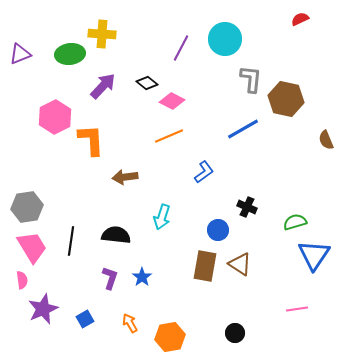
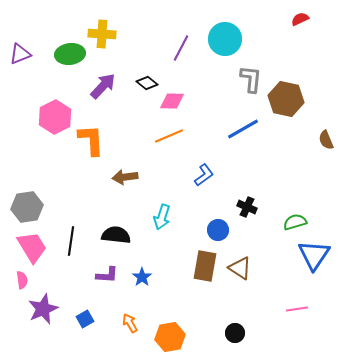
pink diamond: rotated 25 degrees counterclockwise
blue L-shape: moved 3 px down
brown triangle: moved 4 px down
purple L-shape: moved 3 px left, 3 px up; rotated 75 degrees clockwise
